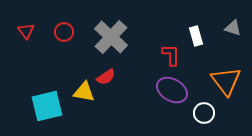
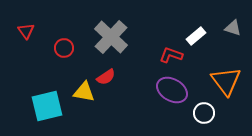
red circle: moved 16 px down
white rectangle: rotated 66 degrees clockwise
red L-shape: rotated 70 degrees counterclockwise
